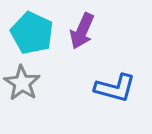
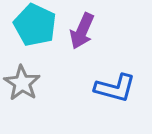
cyan pentagon: moved 3 px right, 8 px up
